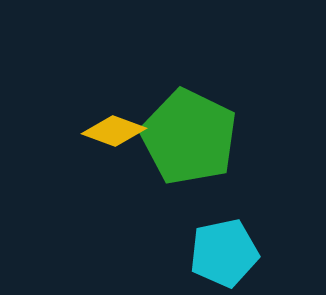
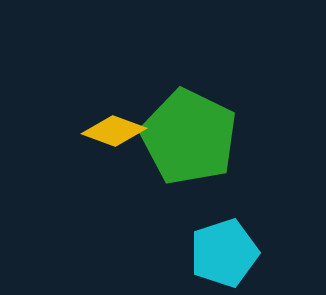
cyan pentagon: rotated 6 degrees counterclockwise
